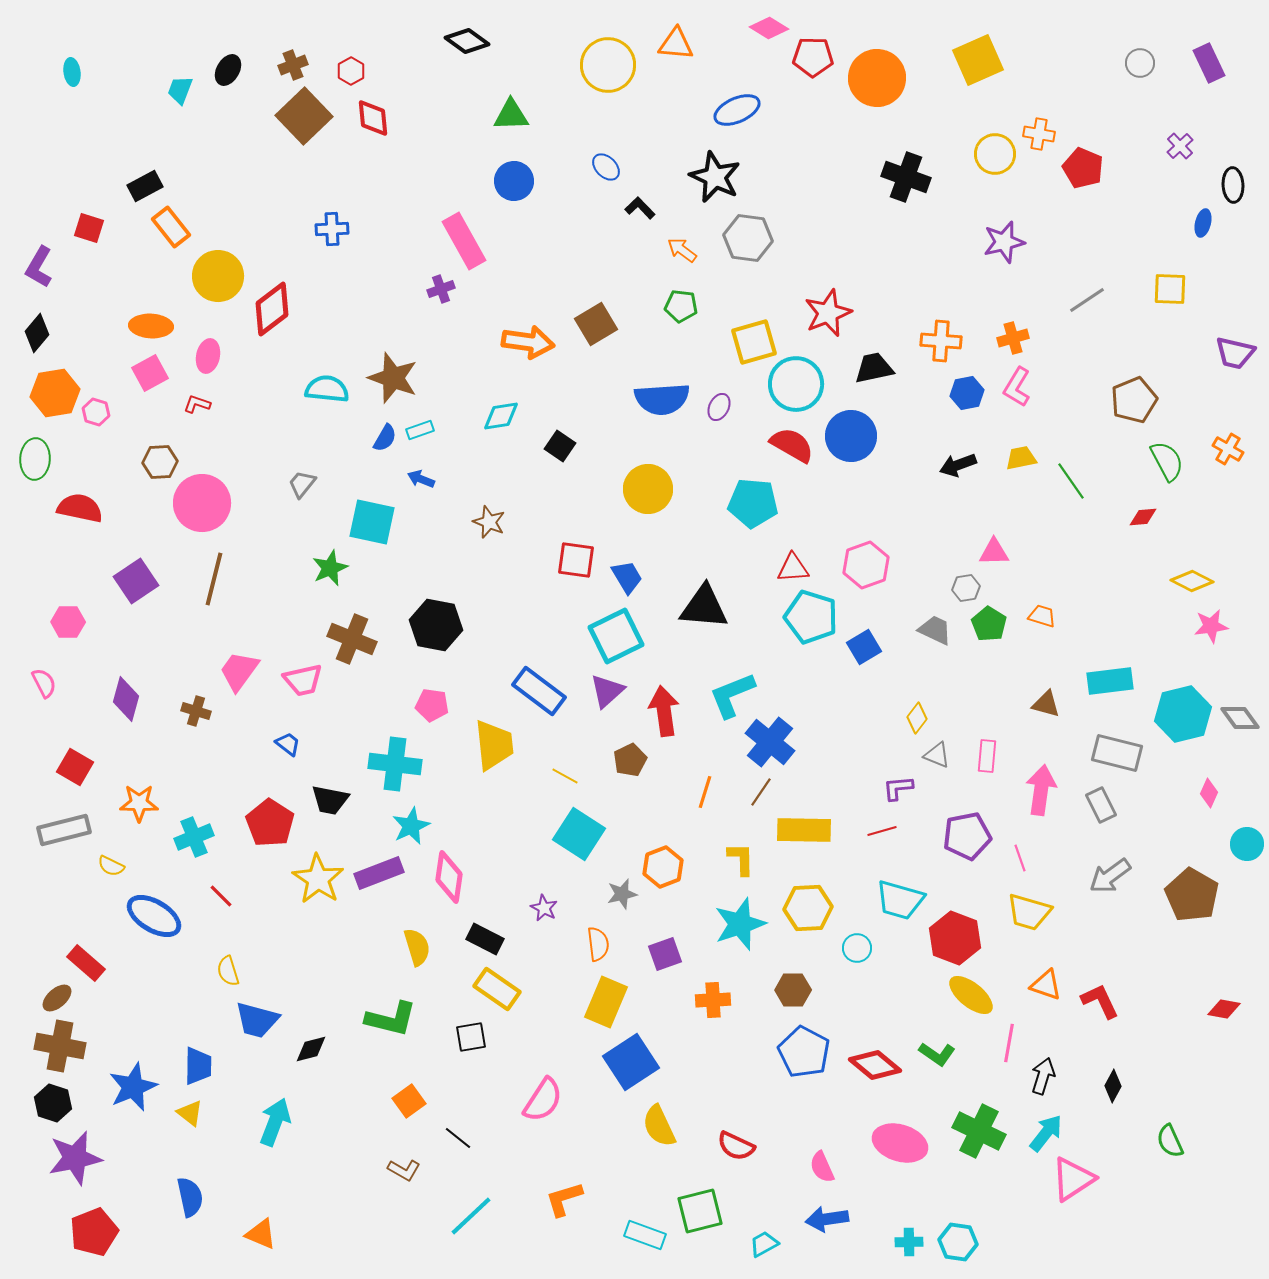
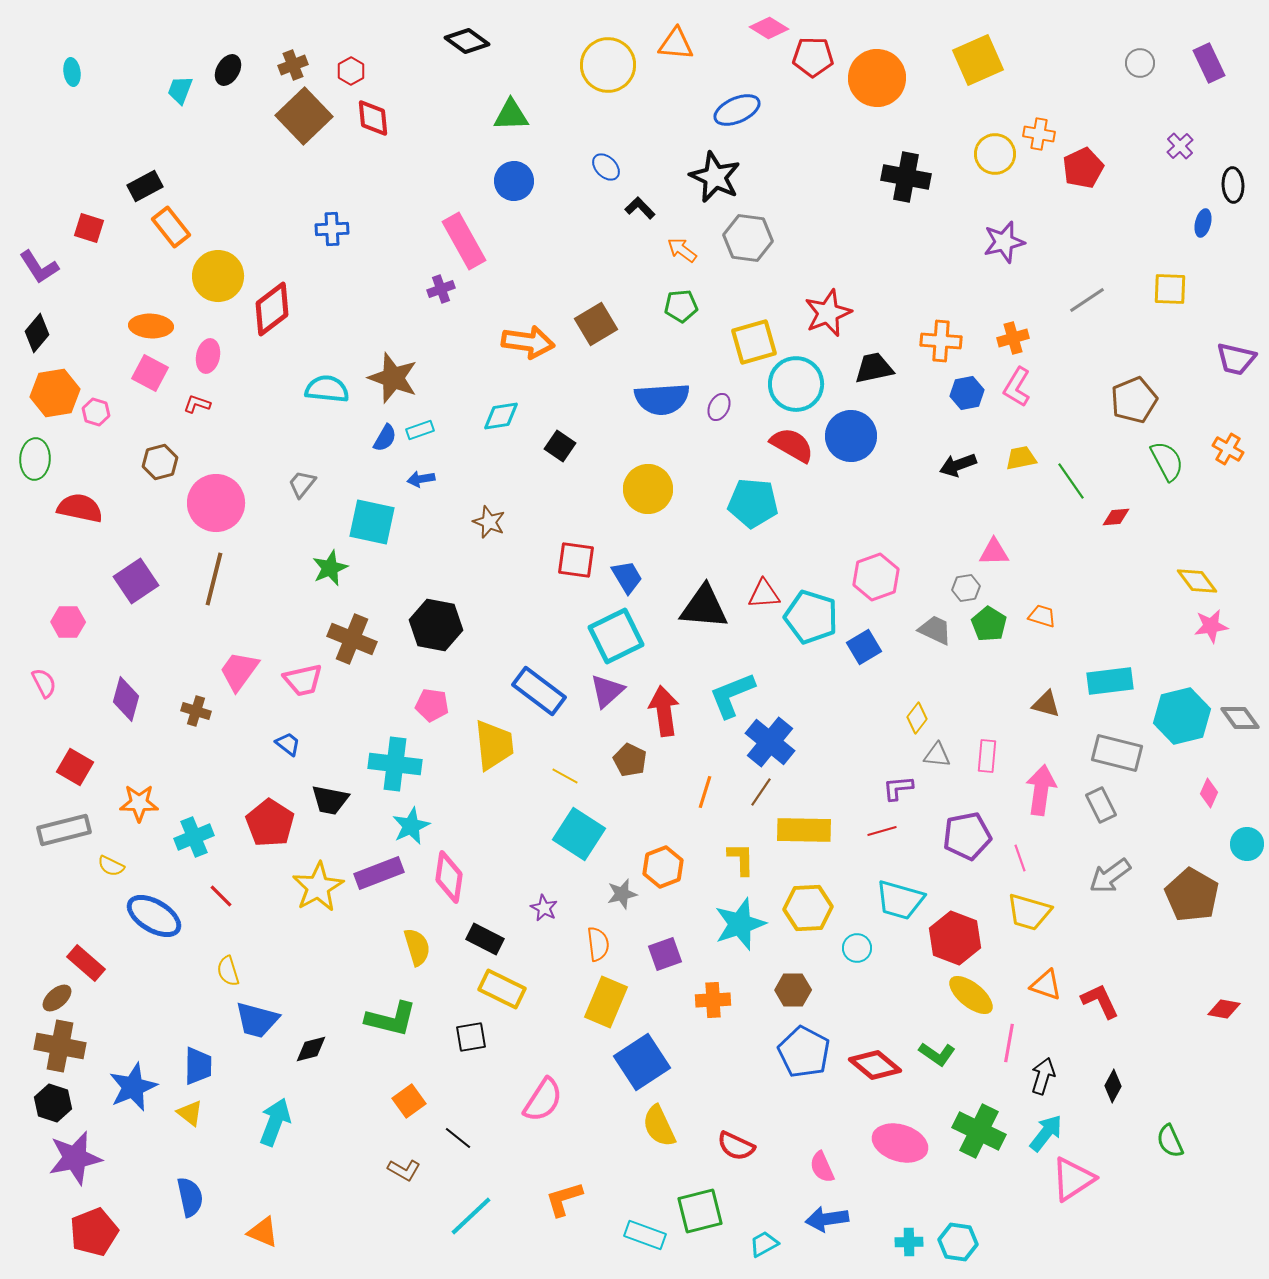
red pentagon at (1083, 168): rotated 24 degrees clockwise
black cross at (906, 177): rotated 9 degrees counterclockwise
purple L-shape at (39, 267): rotated 63 degrees counterclockwise
green pentagon at (681, 306): rotated 12 degrees counterclockwise
purple trapezoid at (1235, 353): moved 1 px right, 6 px down
pink square at (150, 373): rotated 33 degrees counterclockwise
brown hexagon at (160, 462): rotated 12 degrees counterclockwise
blue arrow at (421, 479): rotated 32 degrees counterclockwise
pink circle at (202, 503): moved 14 px right
red diamond at (1143, 517): moved 27 px left
pink hexagon at (866, 565): moved 10 px right, 12 px down
red triangle at (793, 568): moved 29 px left, 26 px down
yellow diamond at (1192, 581): moved 5 px right; rotated 27 degrees clockwise
cyan hexagon at (1183, 714): moved 1 px left, 2 px down
gray triangle at (937, 755): rotated 16 degrees counterclockwise
brown pentagon at (630, 760): rotated 20 degrees counterclockwise
yellow star at (318, 879): moved 8 px down; rotated 9 degrees clockwise
yellow rectangle at (497, 989): moved 5 px right; rotated 9 degrees counterclockwise
blue square at (631, 1062): moved 11 px right
orange triangle at (261, 1234): moved 2 px right, 2 px up
